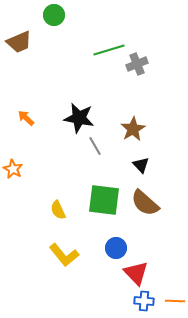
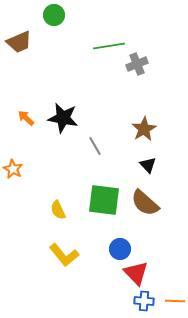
green line: moved 4 px up; rotated 8 degrees clockwise
black star: moved 16 px left
brown star: moved 11 px right
black triangle: moved 7 px right
blue circle: moved 4 px right, 1 px down
